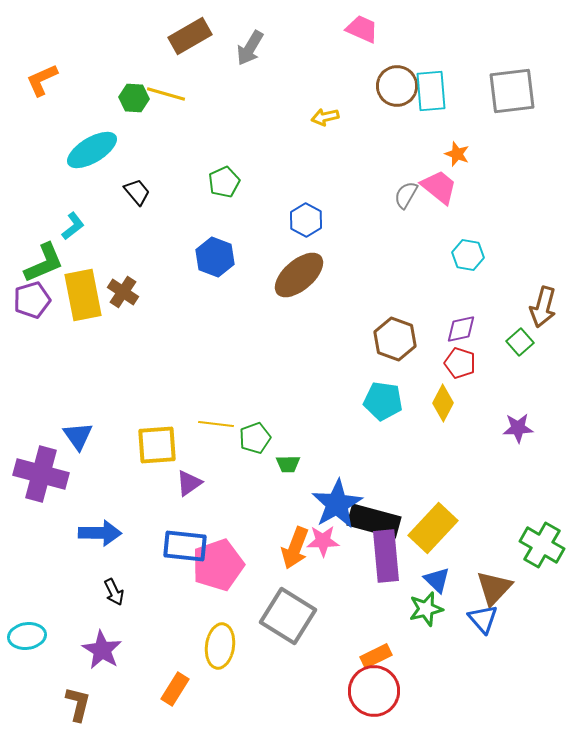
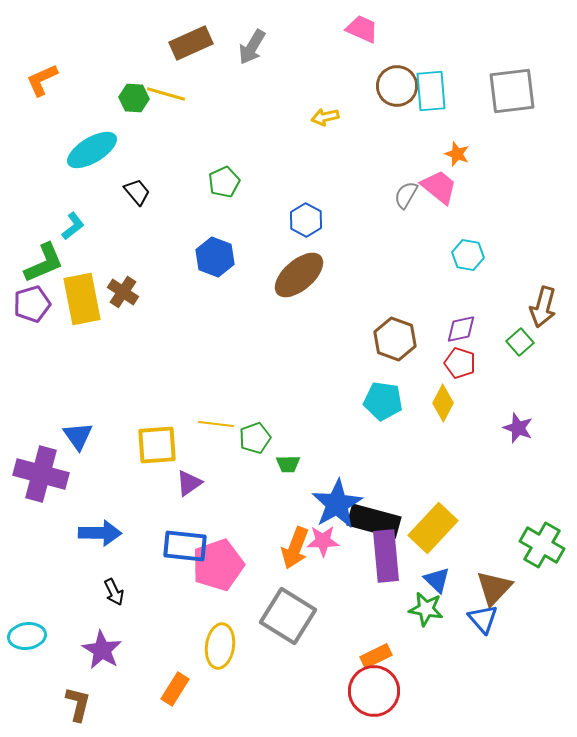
brown rectangle at (190, 36): moved 1 px right, 7 px down; rotated 6 degrees clockwise
gray arrow at (250, 48): moved 2 px right, 1 px up
yellow rectangle at (83, 295): moved 1 px left, 4 px down
purple pentagon at (32, 300): moved 4 px down
purple star at (518, 428): rotated 24 degrees clockwise
green star at (426, 609): rotated 24 degrees clockwise
